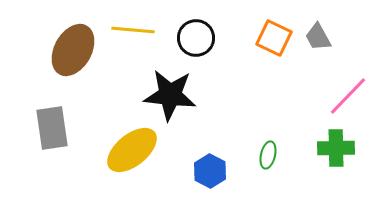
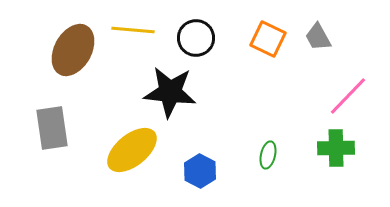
orange square: moved 6 px left, 1 px down
black star: moved 3 px up
blue hexagon: moved 10 px left
